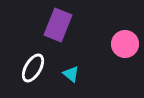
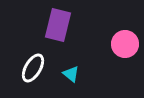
purple rectangle: rotated 8 degrees counterclockwise
